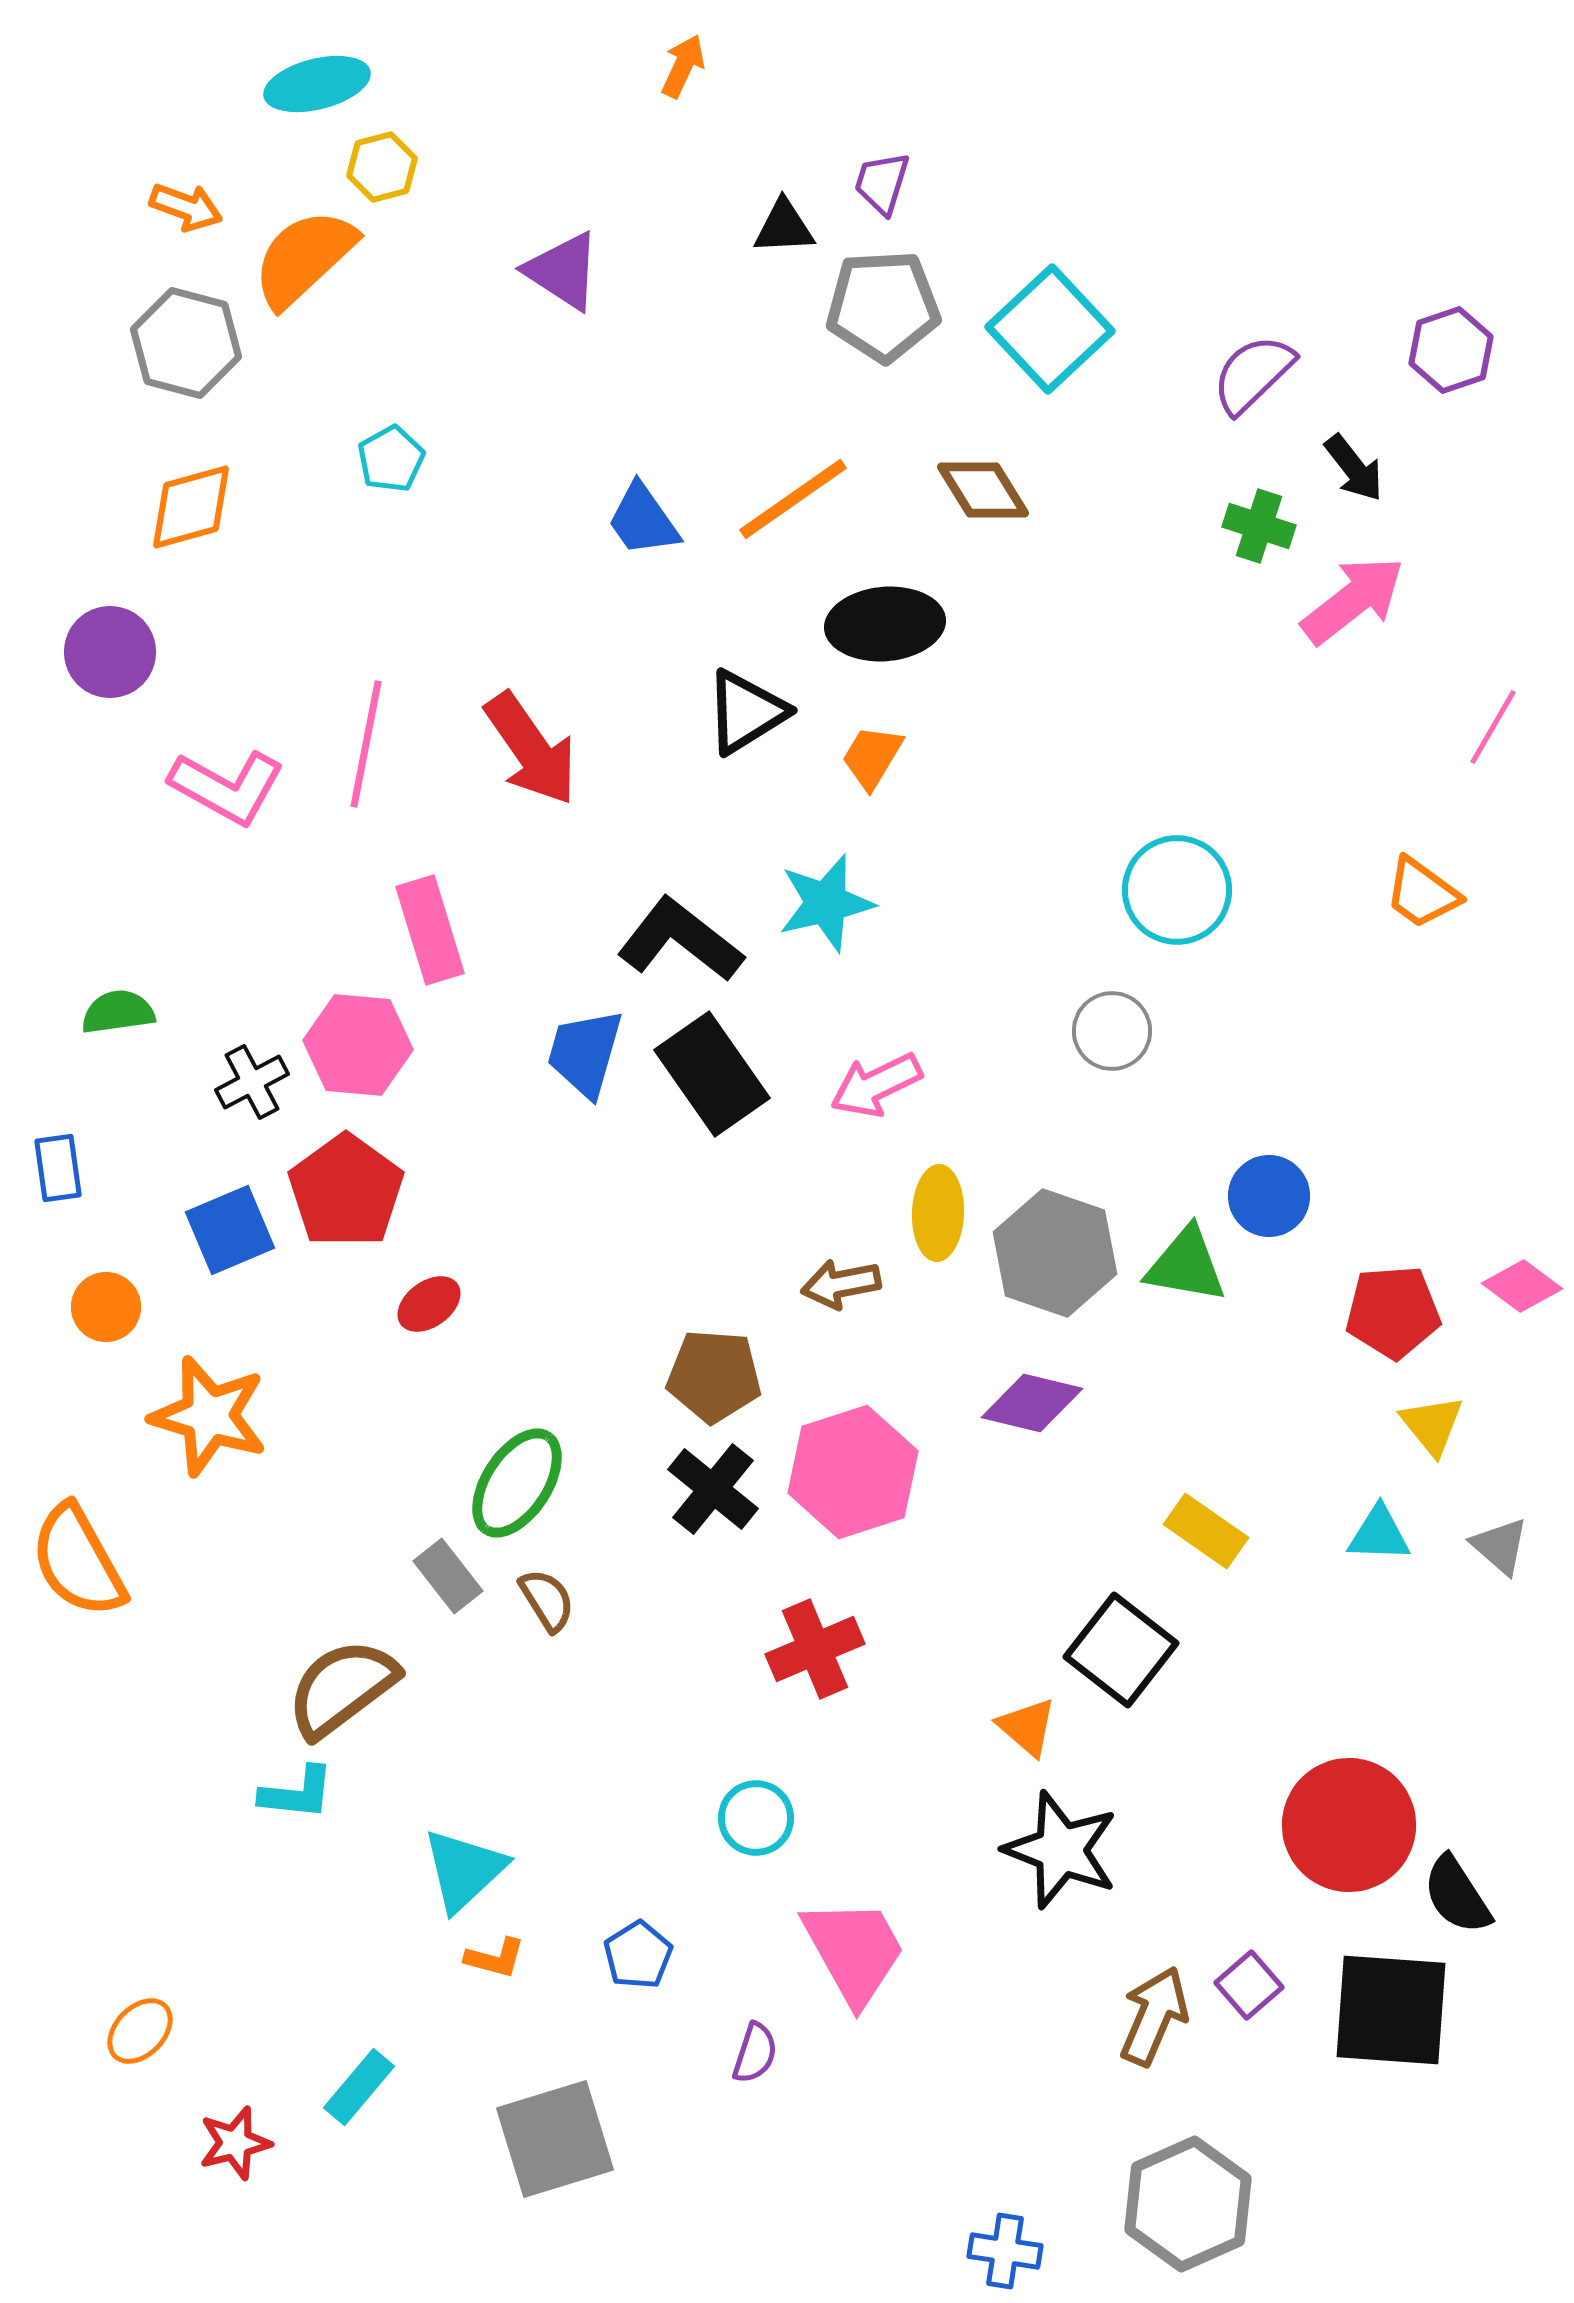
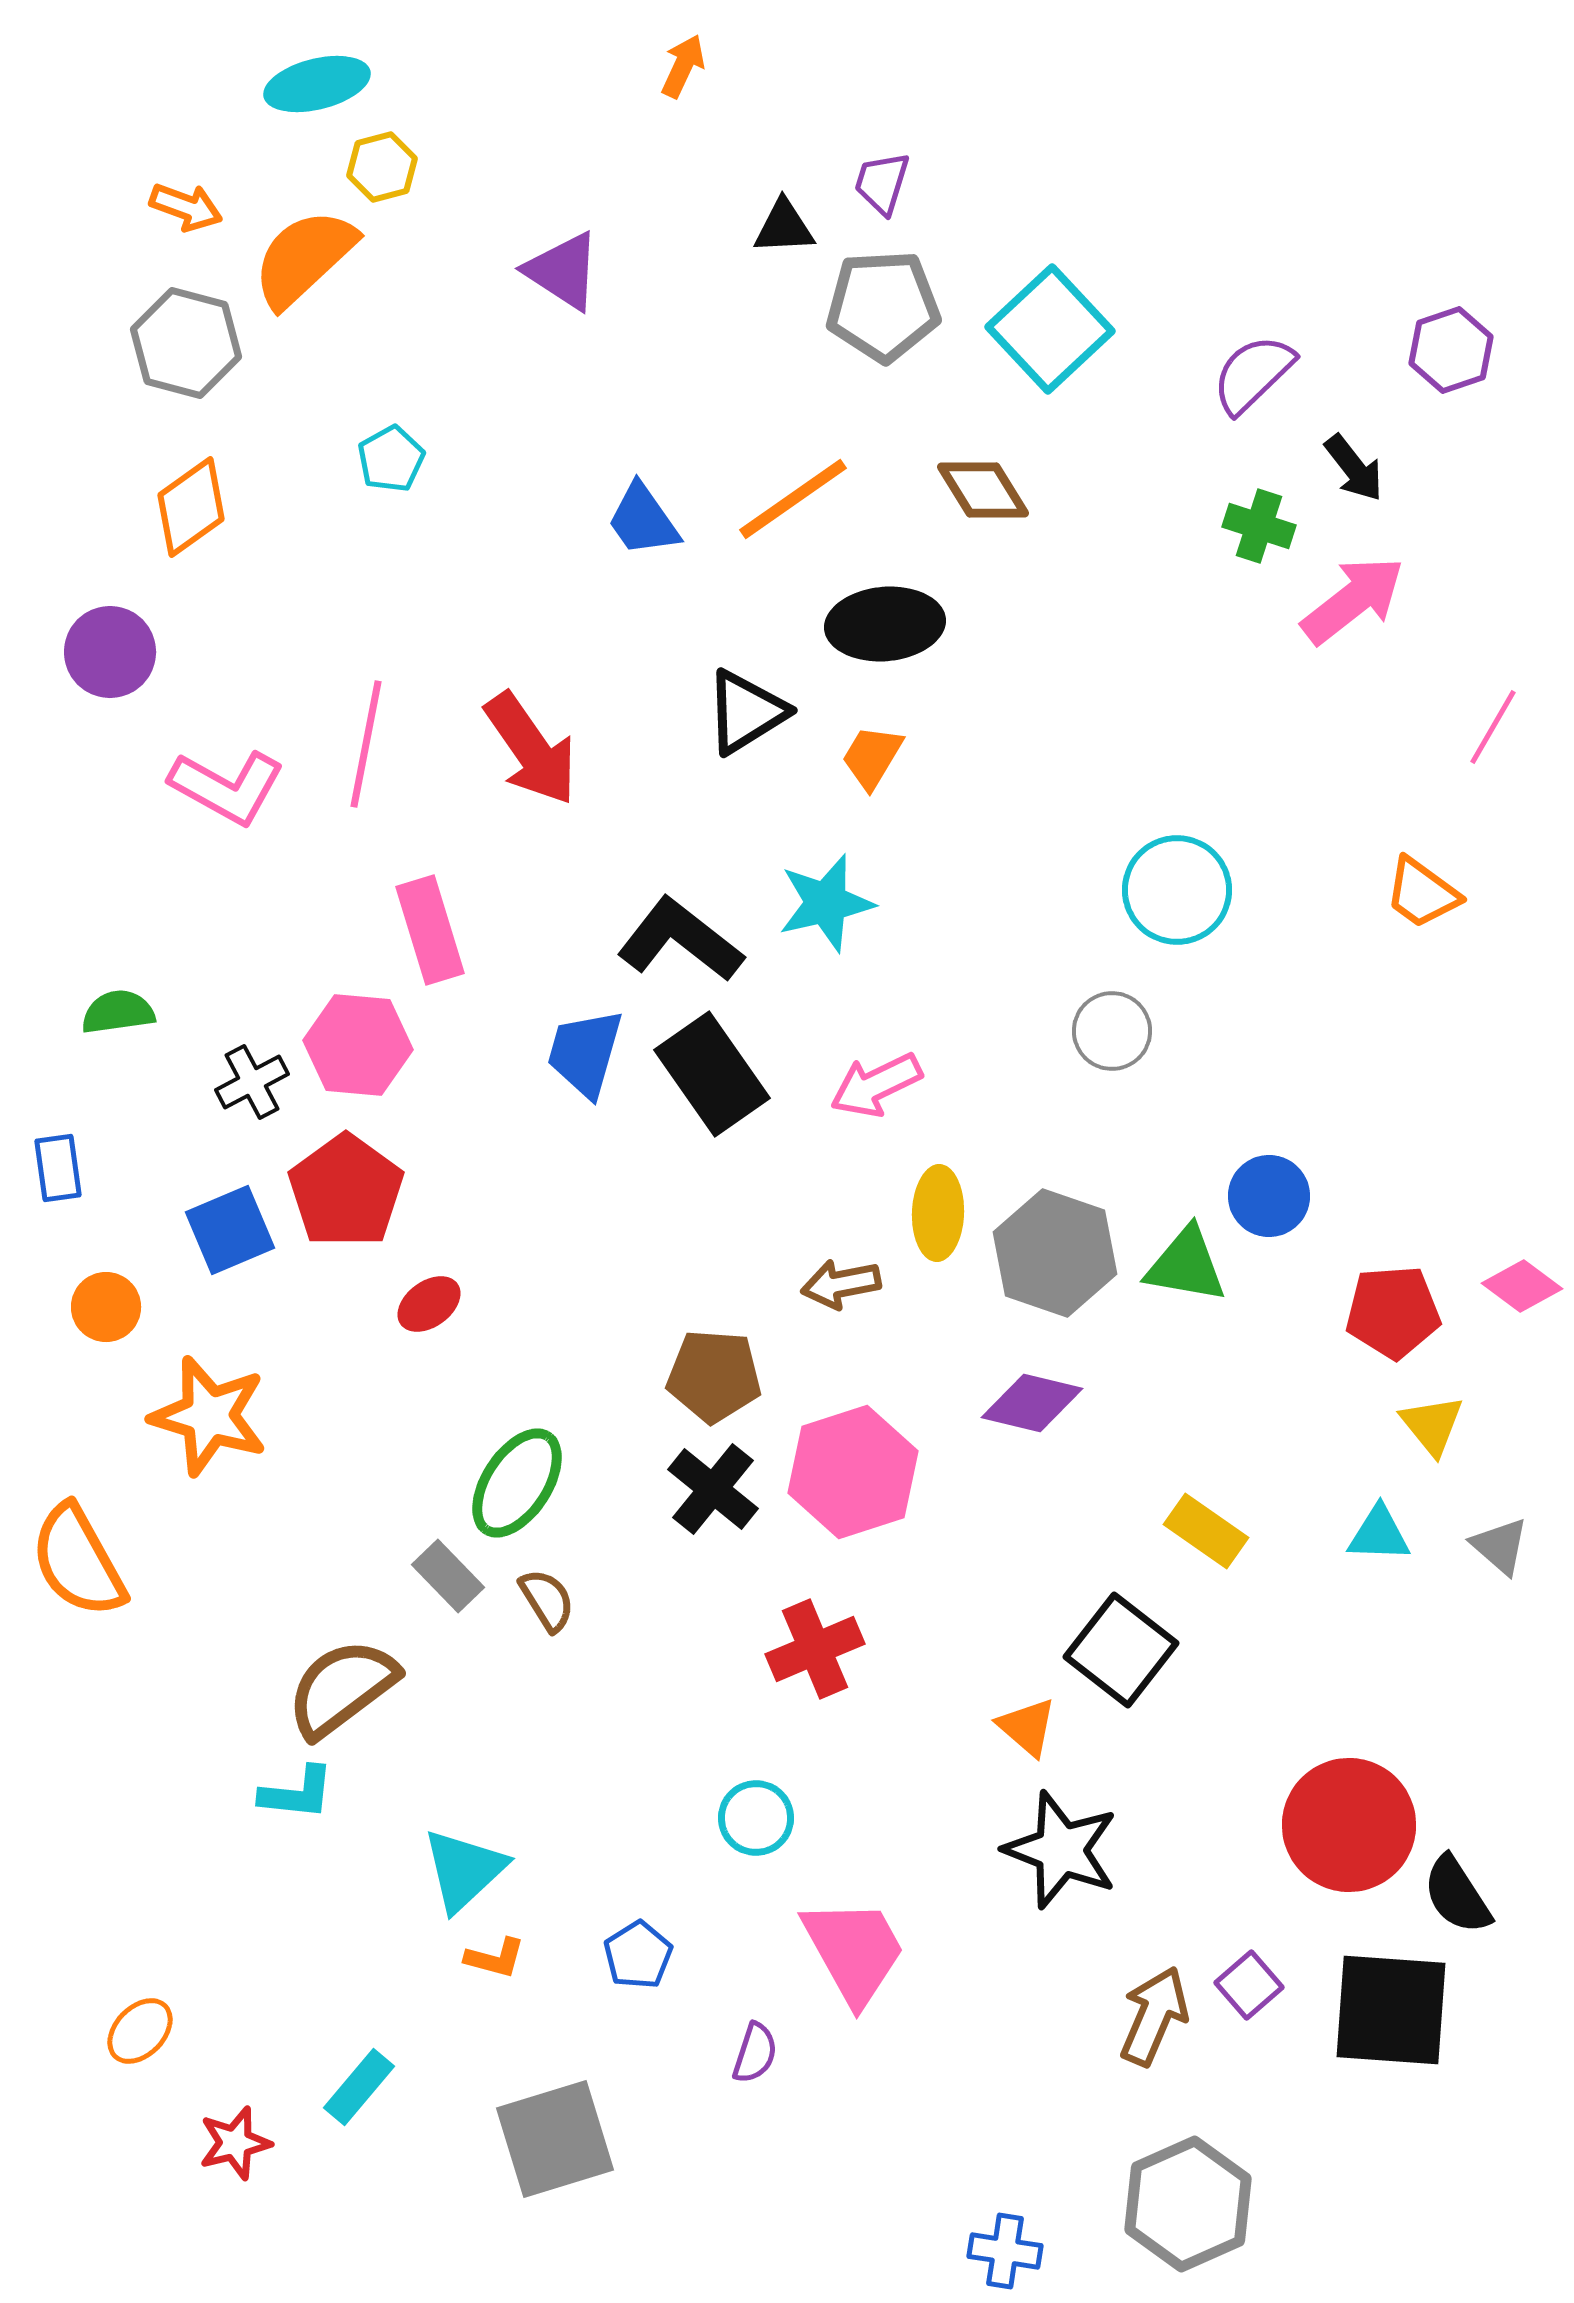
orange diamond at (191, 507): rotated 20 degrees counterclockwise
gray rectangle at (448, 1576): rotated 6 degrees counterclockwise
